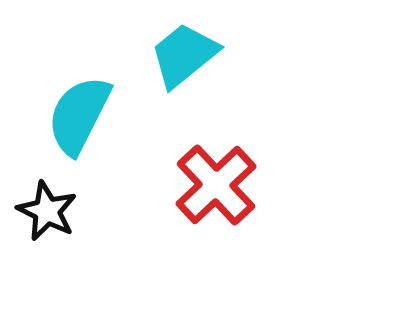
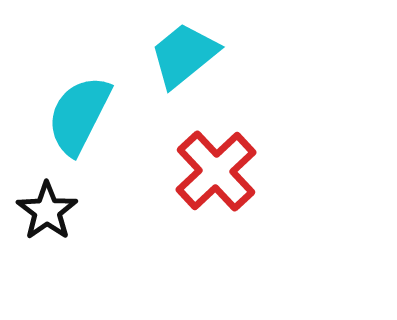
red cross: moved 14 px up
black star: rotated 10 degrees clockwise
